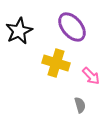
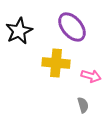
yellow cross: rotated 12 degrees counterclockwise
pink arrow: rotated 30 degrees counterclockwise
gray semicircle: moved 3 px right
